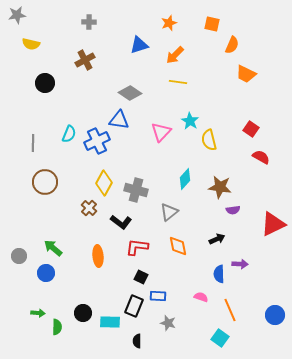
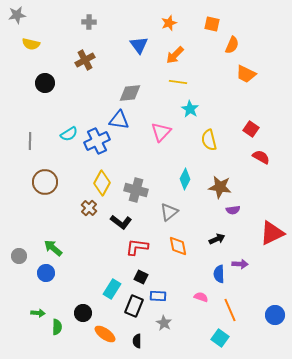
blue triangle at (139, 45): rotated 48 degrees counterclockwise
gray diamond at (130, 93): rotated 40 degrees counterclockwise
cyan star at (190, 121): moved 12 px up
cyan semicircle at (69, 134): rotated 36 degrees clockwise
gray line at (33, 143): moved 3 px left, 2 px up
cyan diamond at (185, 179): rotated 15 degrees counterclockwise
yellow diamond at (104, 183): moved 2 px left
red triangle at (273, 224): moved 1 px left, 9 px down
orange ellipse at (98, 256): moved 7 px right, 78 px down; rotated 50 degrees counterclockwise
cyan rectangle at (110, 322): moved 2 px right, 33 px up; rotated 60 degrees counterclockwise
gray star at (168, 323): moved 4 px left; rotated 14 degrees clockwise
